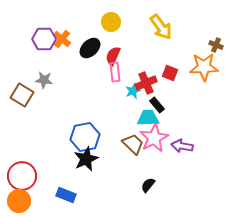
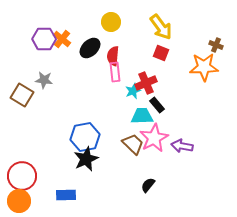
red semicircle: rotated 18 degrees counterclockwise
red square: moved 9 px left, 20 px up
cyan trapezoid: moved 6 px left, 2 px up
blue rectangle: rotated 24 degrees counterclockwise
